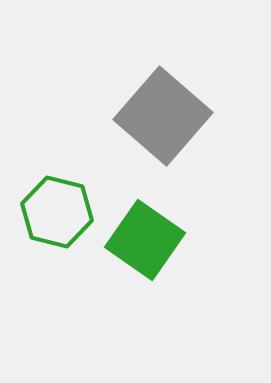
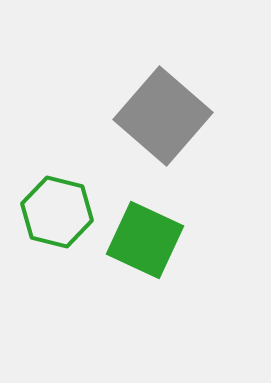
green square: rotated 10 degrees counterclockwise
